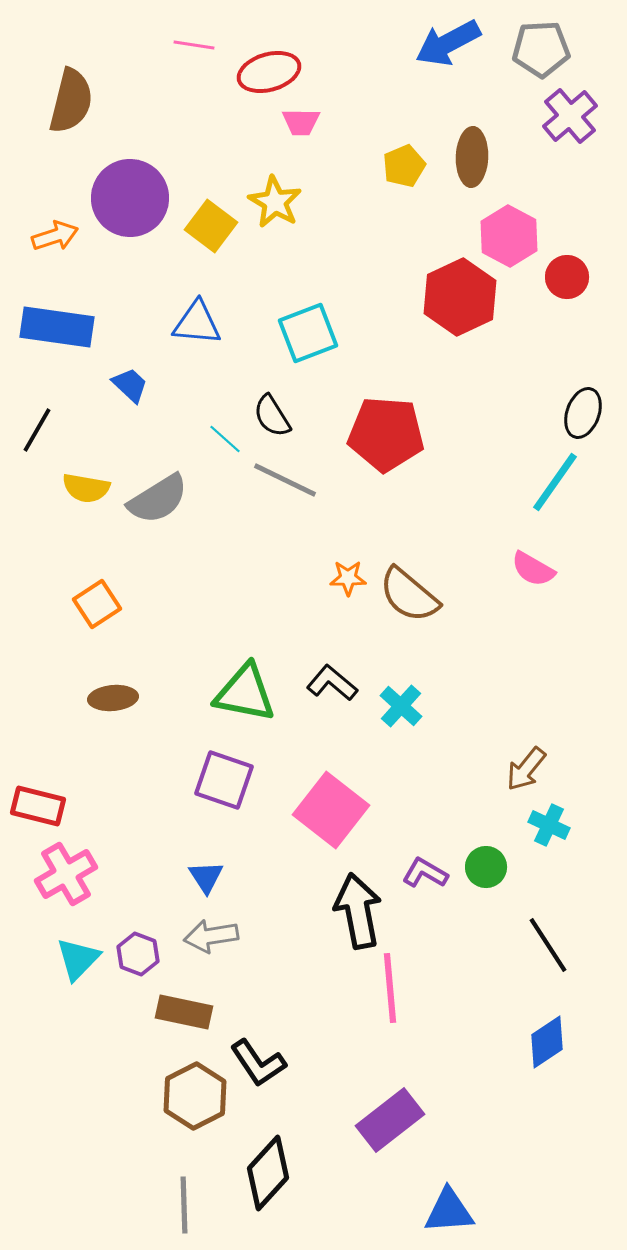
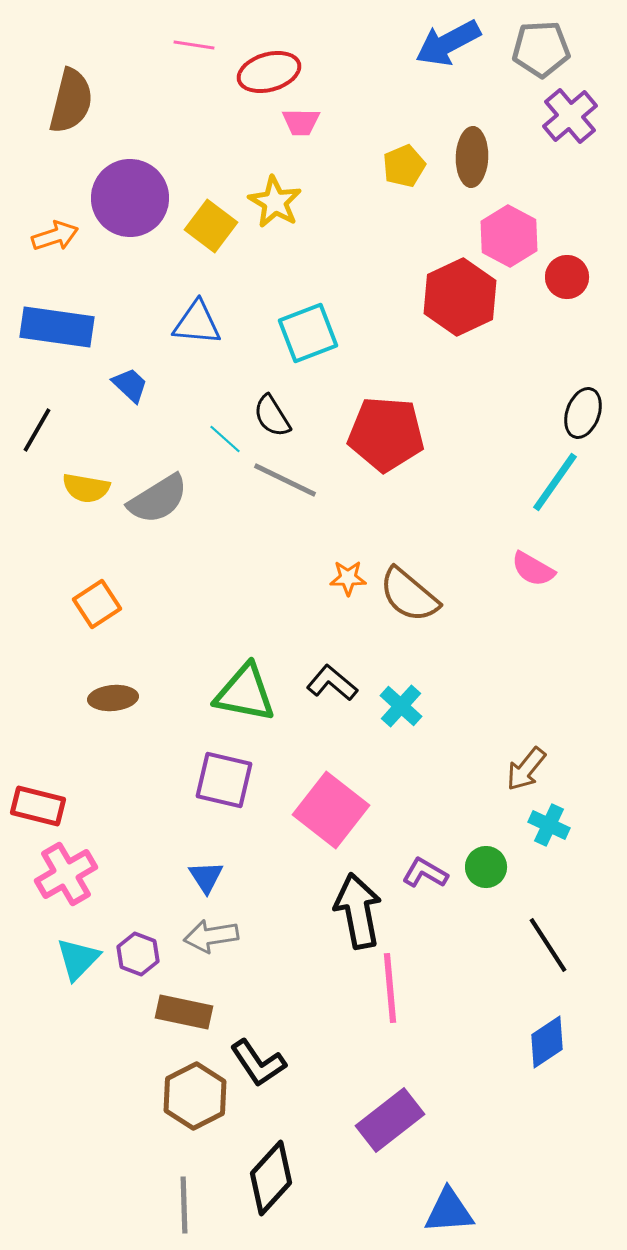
purple square at (224, 780): rotated 6 degrees counterclockwise
black diamond at (268, 1173): moved 3 px right, 5 px down
